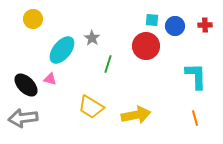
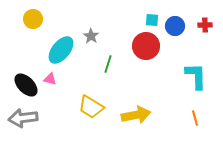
gray star: moved 1 px left, 2 px up
cyan ellipse: moved 1 px left
